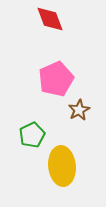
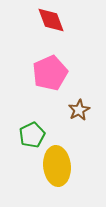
red diamond: moved 1 px right, 1 px down
pink pentagon: moved 6 px left, 6 px up
yellow ellipse: moved 5 px left
